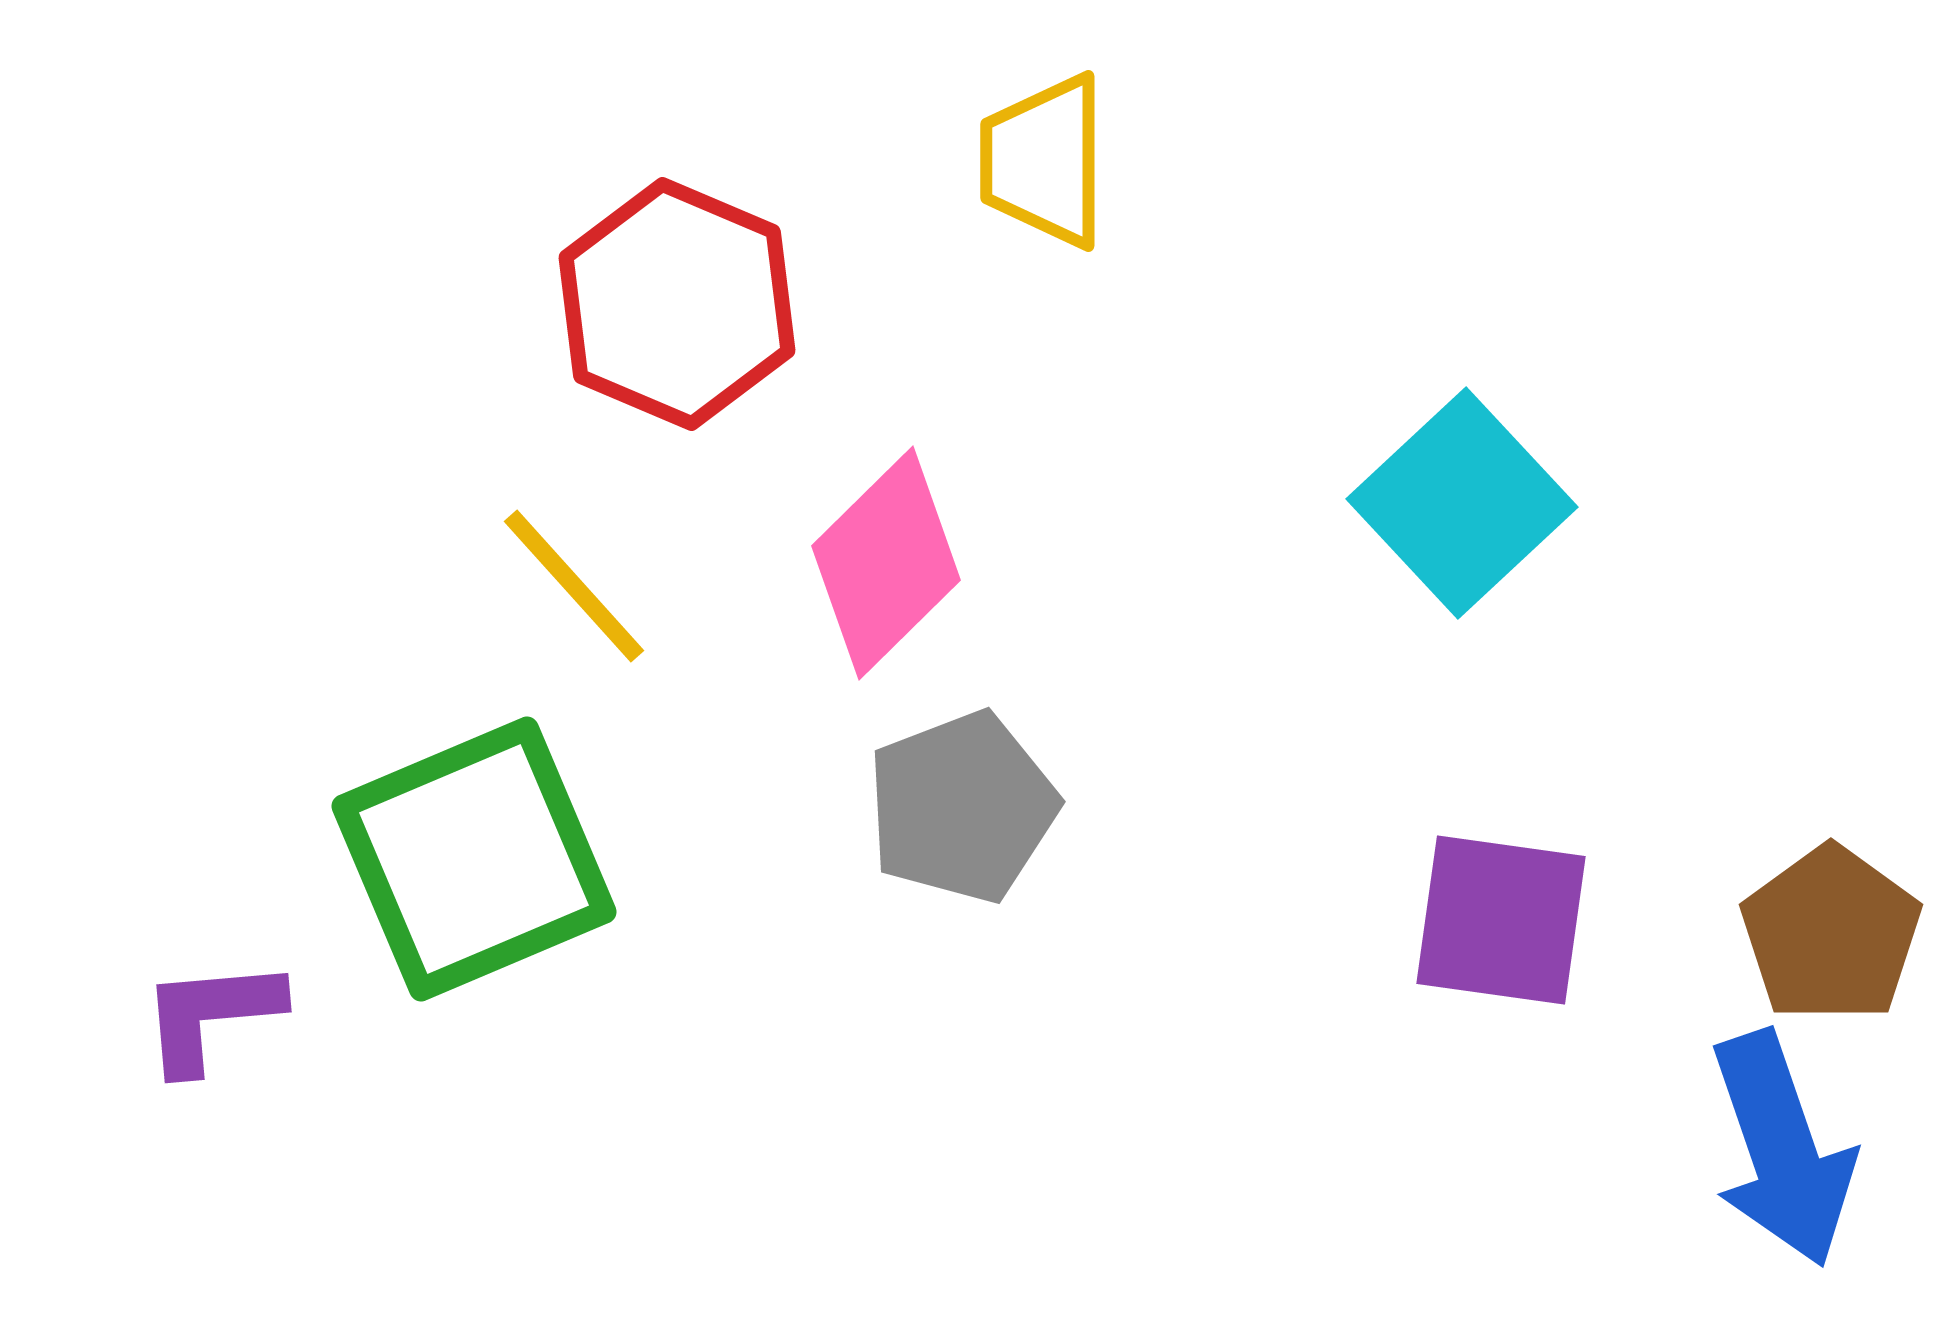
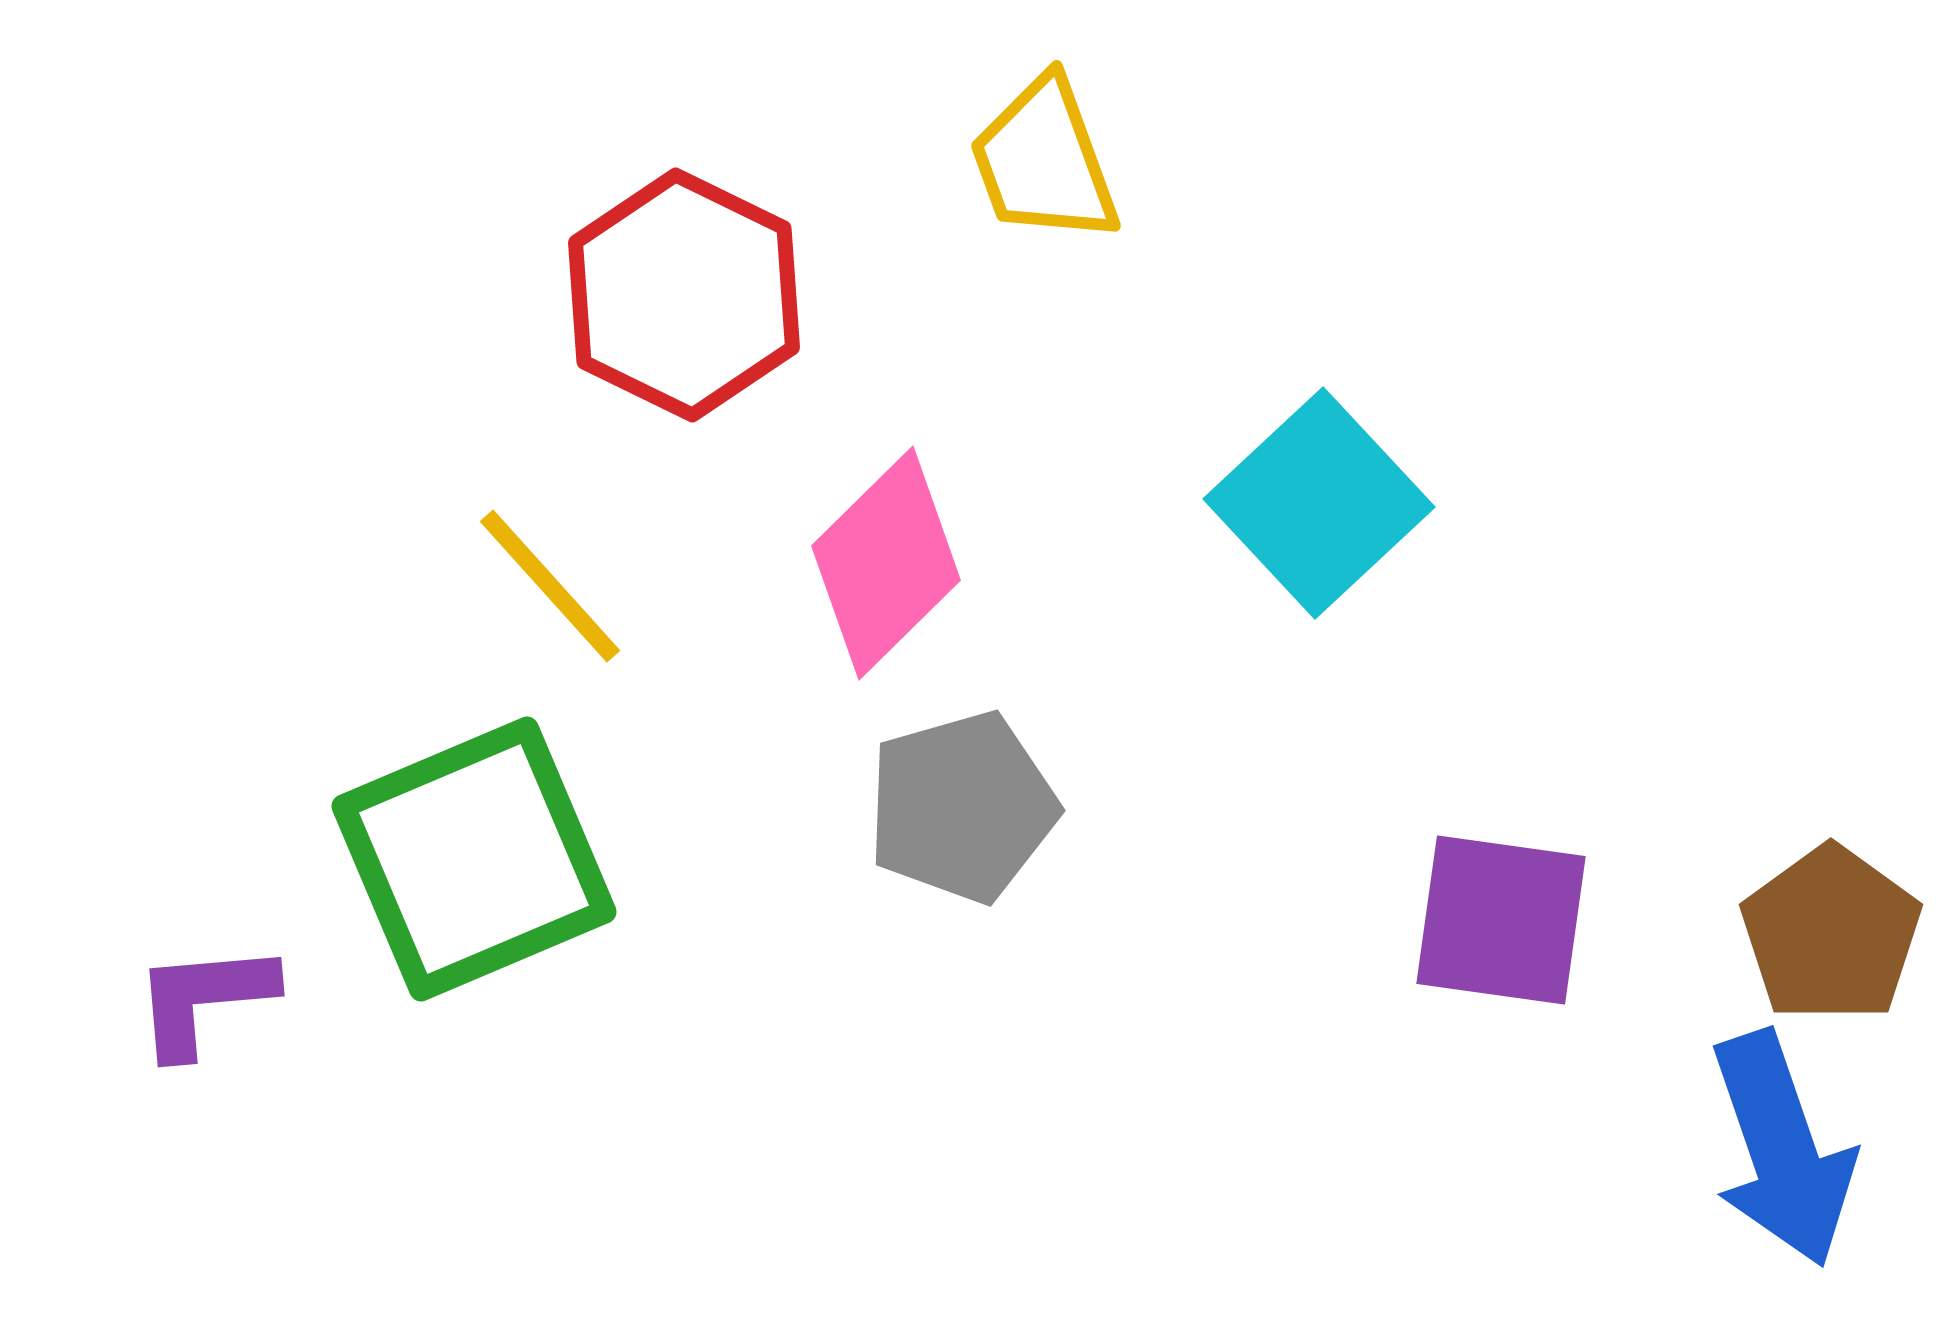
yellow trapezoid: rotated 20 degrees counterclockwise
red hexagon: moved 7 px right, 9 px up; rotated 3 degrees clockwise
cyan square: moved 143 px left
yellow line: moved 24 px left
gray pentagon: rotated 5 degrees clockwise
purple L-shape: moved 7 px left, 16 px up
